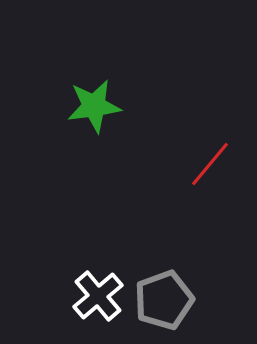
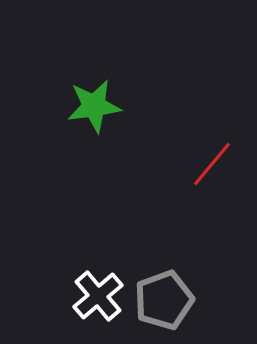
red line: moved 2 px right
